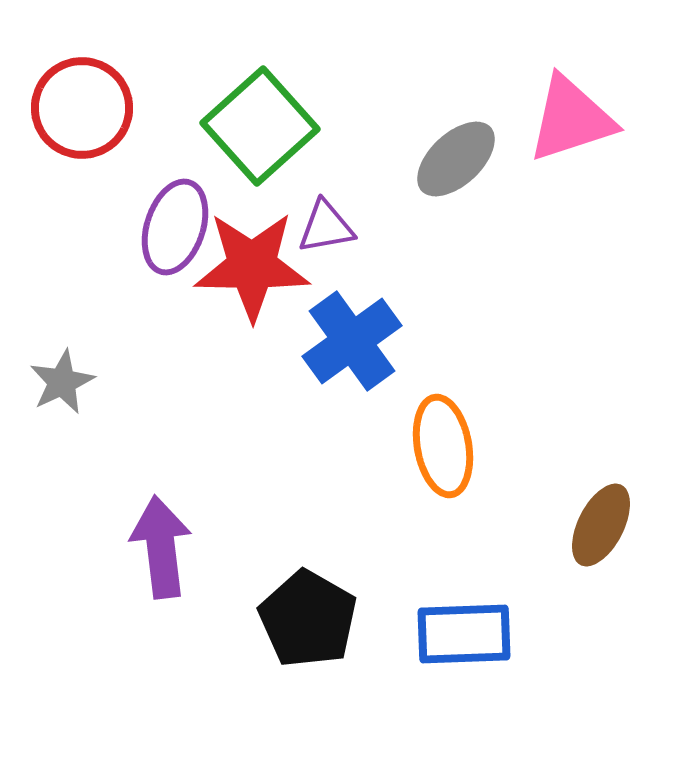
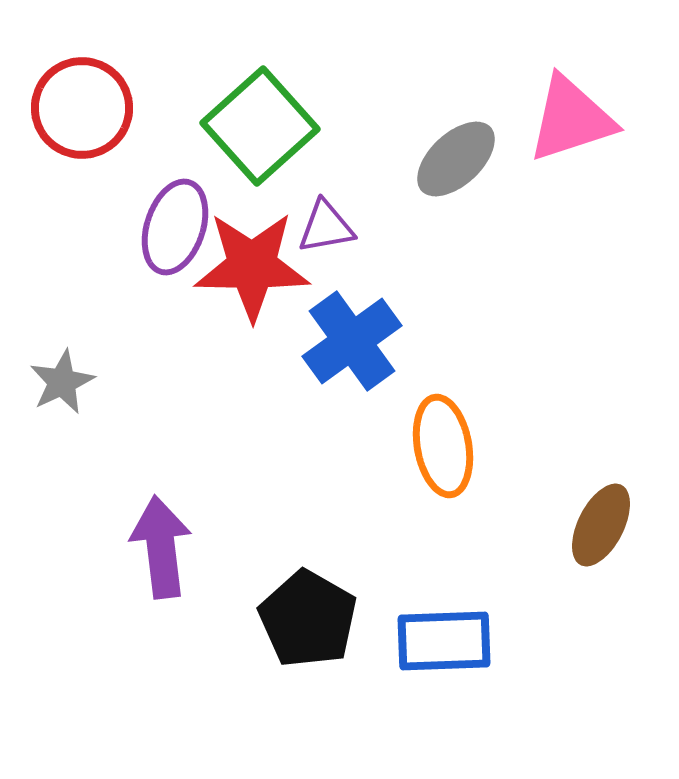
blue rectangle: moved 20 px left, 7 px down
